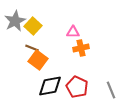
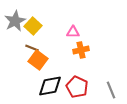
orange cross: moved 2 px down
